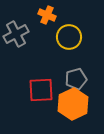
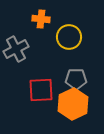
orange cross: moved 6 px left, 4 px down; rotated 18 degrees counterclockwise
gray cross: moved 15 px down
gray pentagon: rotated 15 degrees clockwise
